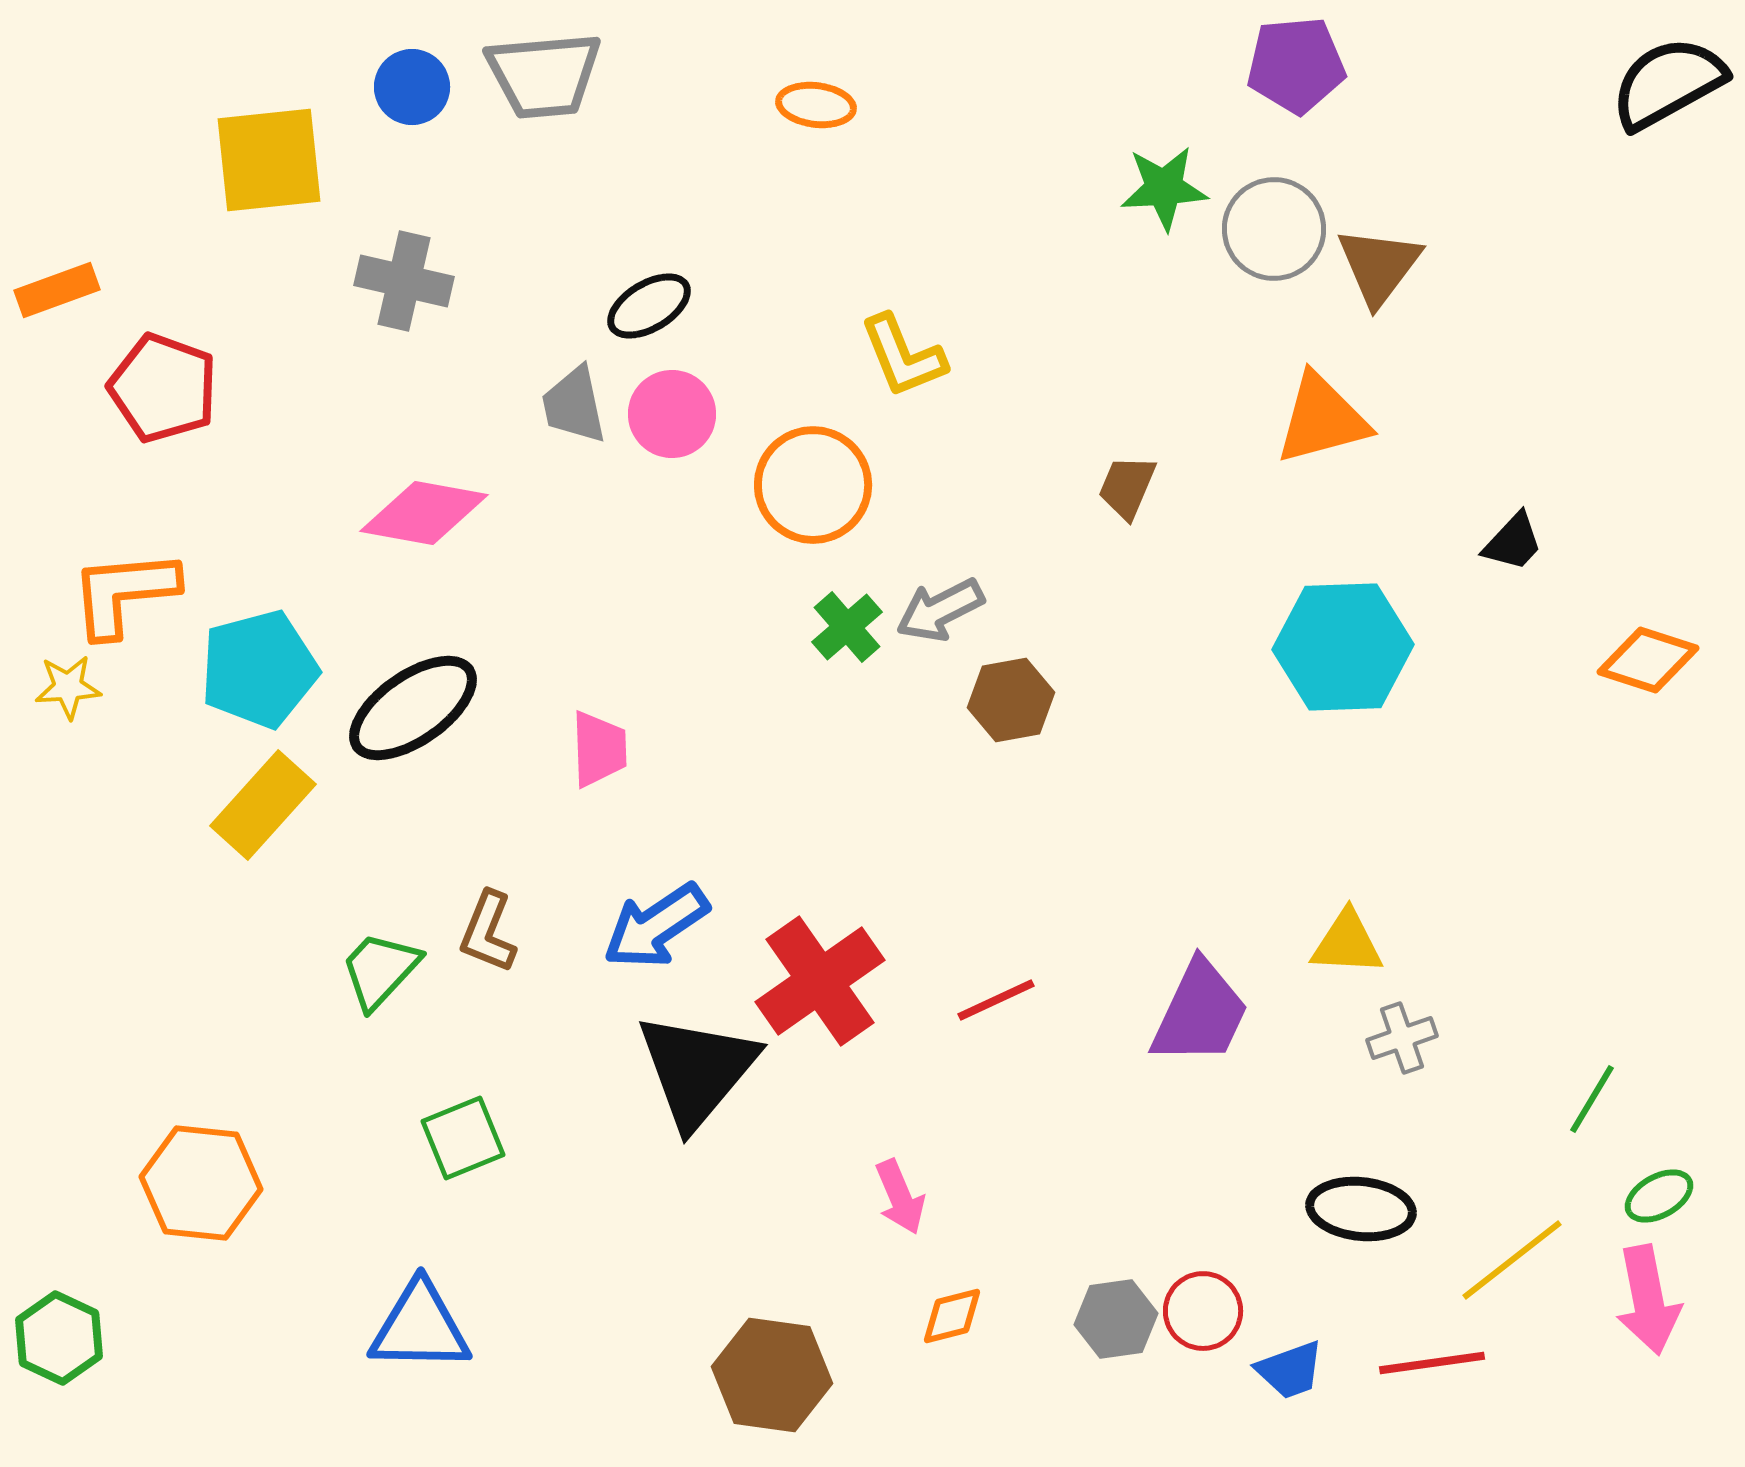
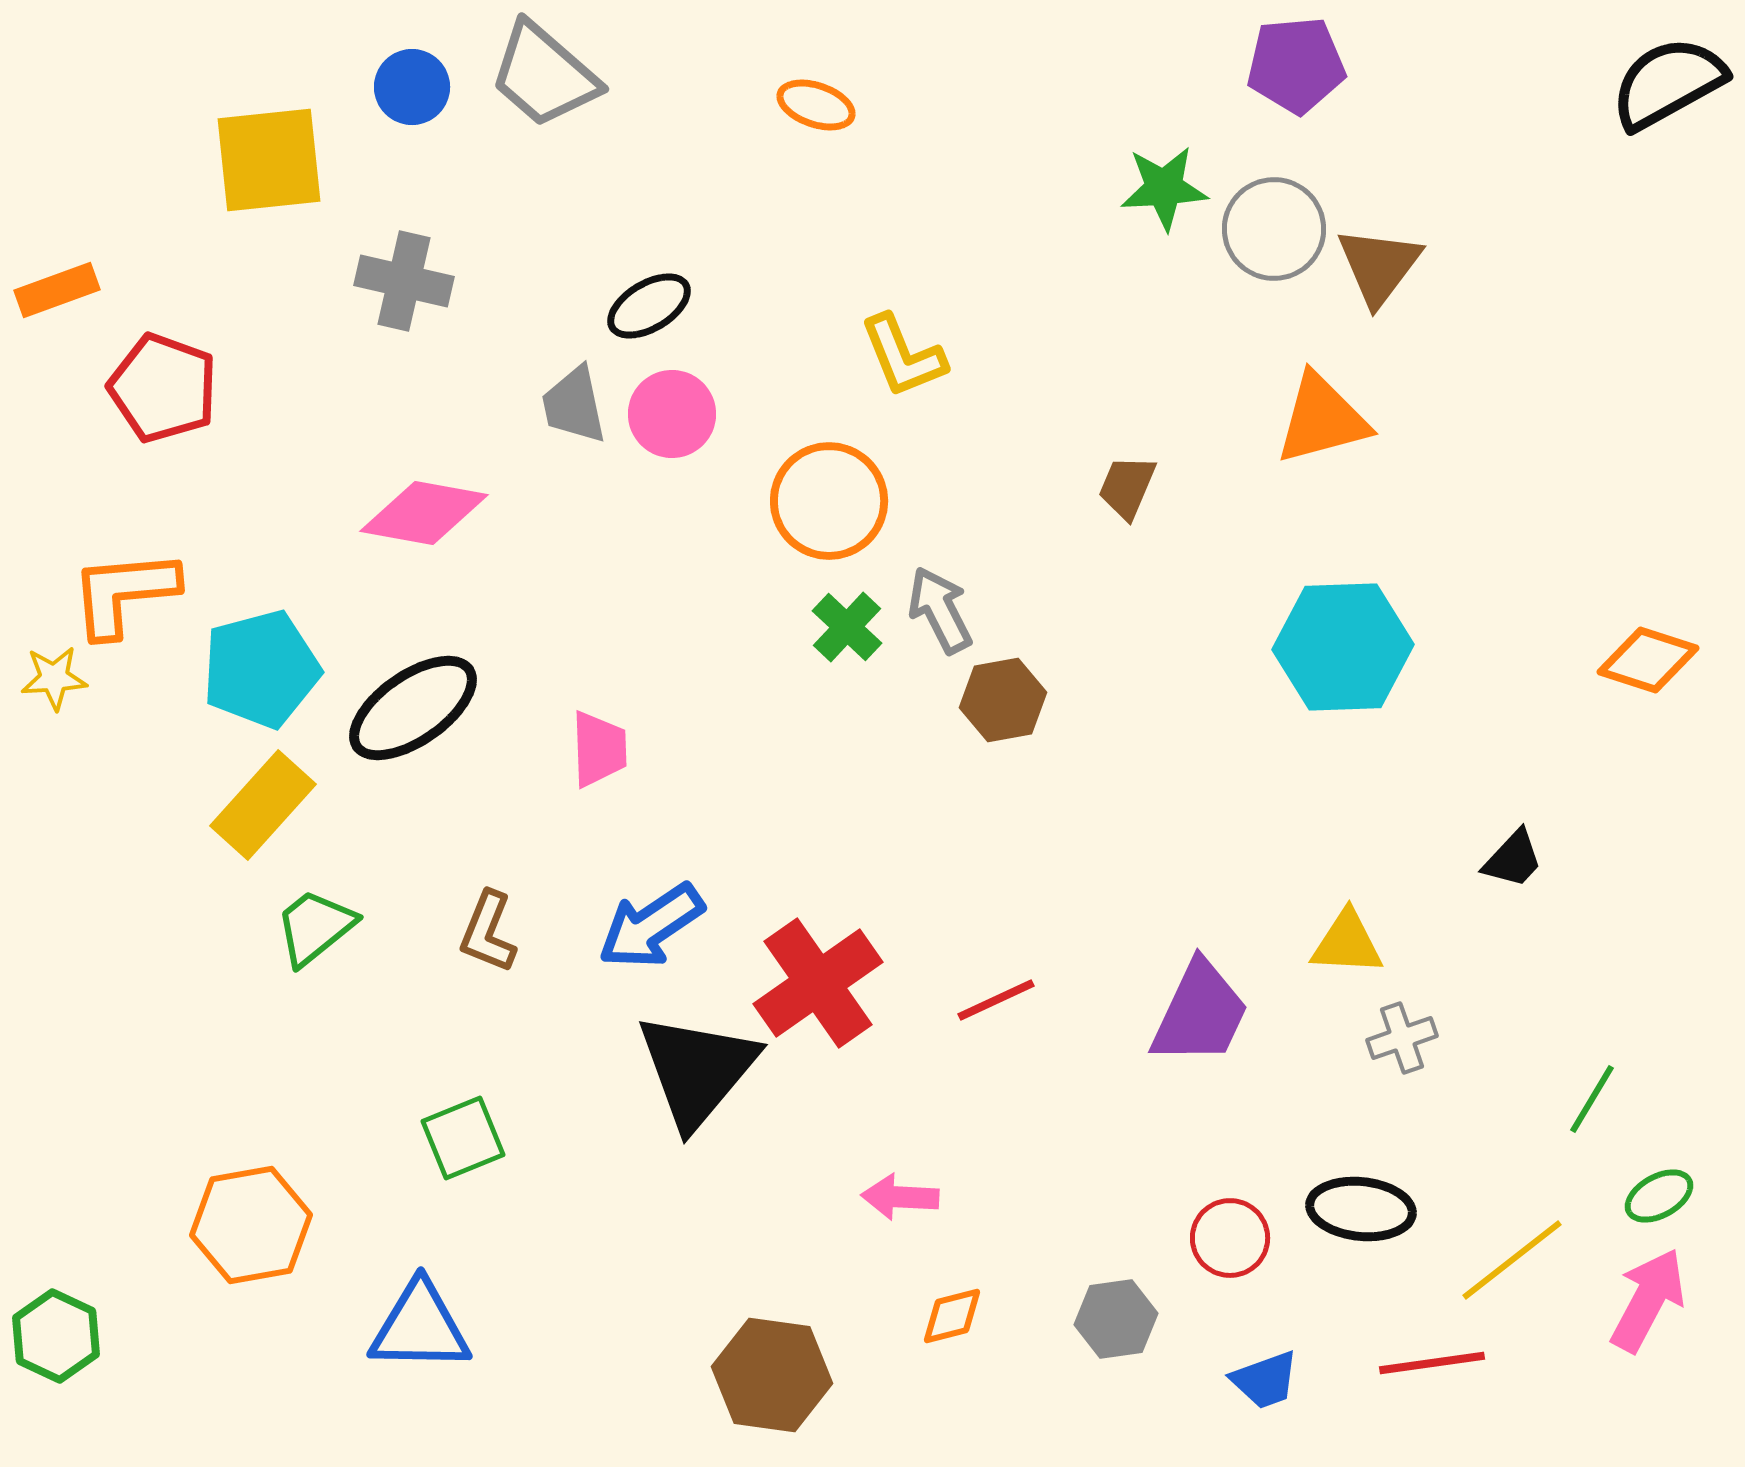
gray trapezoid at (544, 75): rotated 46 degrees clockwise
orange ellipse at (816, 105): rotated 12 degrees clockwise
orange circle at (813, 485): moved 16 px right, 16 px down
black trapezoid at (1513, 542): moved 317 px down
gray arrow at (940, 610): rotated 90 degrees clockwise
green cross at (847, 627): rotated 6 degrees counterclockwise
cyan pentagon at (259, 669): moved 2 px right
yellow star at (68, 687): moved 14 px left, 9 px up
brown hexagon at (1011, 700): moved 8 px left
blue arrow at (656, 926): moved 5 px left
green trapezoid at (380, 970): moved 65 px left, 43 px up; rotated 8 degrees clockwise
red cross at (820, 981): moved 2 px left, 2 px down
orange hexagon at (201, 1183): moved 50 px right, 42 px down; rotated 16 degrees counterclockwise
pink arrow at (900, 1197): rotated 116 degrees clockwise
pink arrow at (1648, 1300): rotated 141 degrees counterclockwise
red circle at (1203, 1311): moved 27 px right, 73 px up
green hexagon at (59, 1338): moved 3 px left, 2 px up
blue trapezoid at (1290, 1370): moved 25 px left, 10 px down
